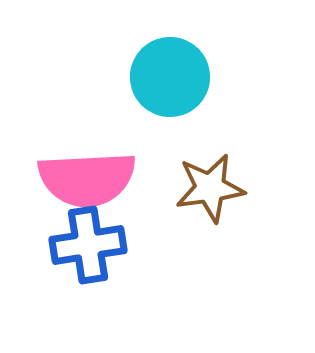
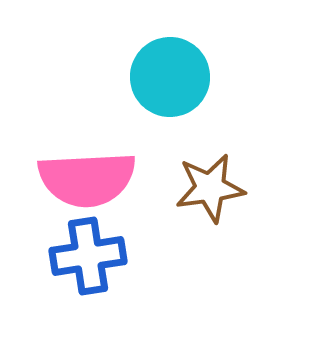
blue cross: moved 11 px down
